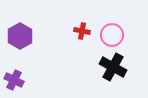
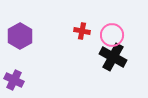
black cross: moved 10 px up
